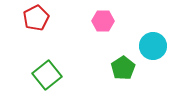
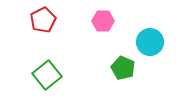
red pentagon: moved 7 px right, 2 px down
cyan circle: moved 3 px left, 4 px up
green pentagon: rotated 15 degrees counterclockwise
